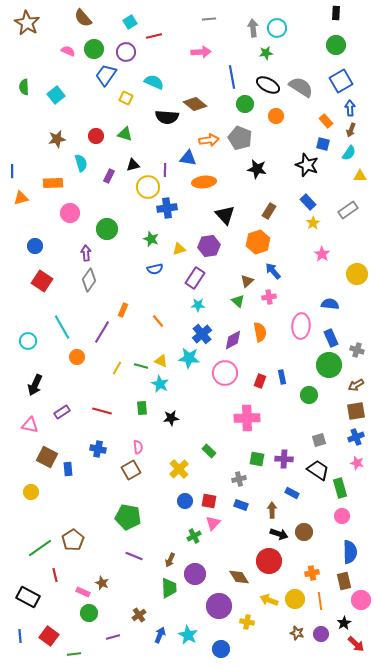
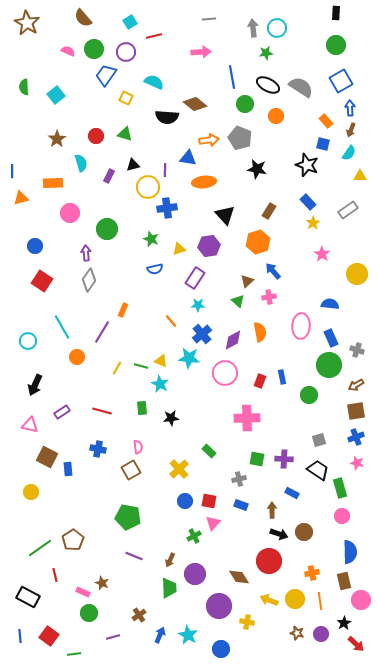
brown star at (57, 139): rotated 24 degrees counterclockwise
orange line at (158, 321): moved 13 px right
